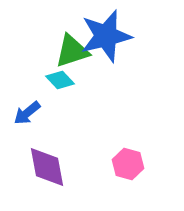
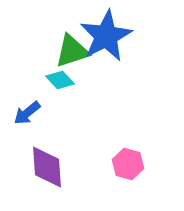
blue star: rotated 14 degrees counterclockwise
purple diamond: rotated 6 degrees clockwise
